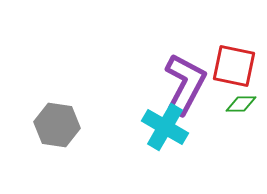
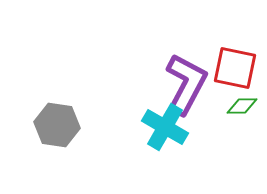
red square: moved 1 px right, 2 px down
purple L-shape: moved 1 px right
green diamond: moved 1 px right, 2 px down
